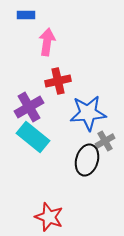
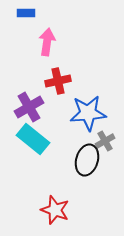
blue rectangle: moved 2 px up
cyan rectangle: moved 2 px down
red star: moved 6 px right, 7 px up
